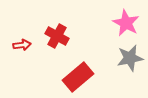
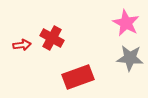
red cross: moved 5 px left, 2 px down
gray star: rotated 16 degrees clockwise
red rectangle: rotated 20 degrees clockwise
